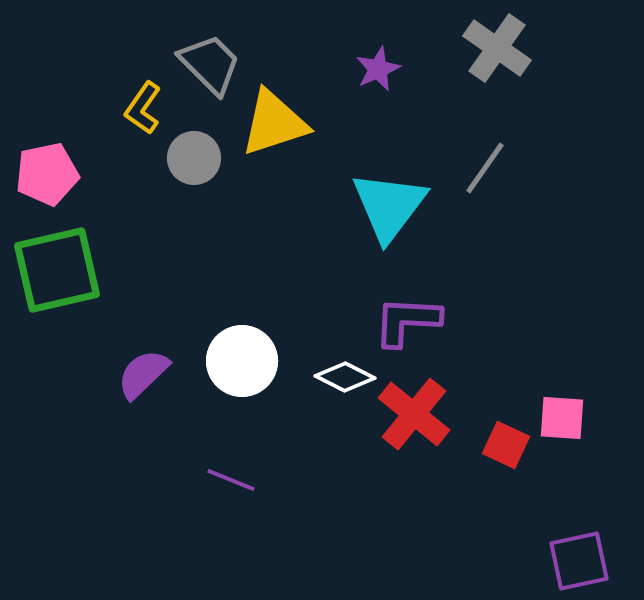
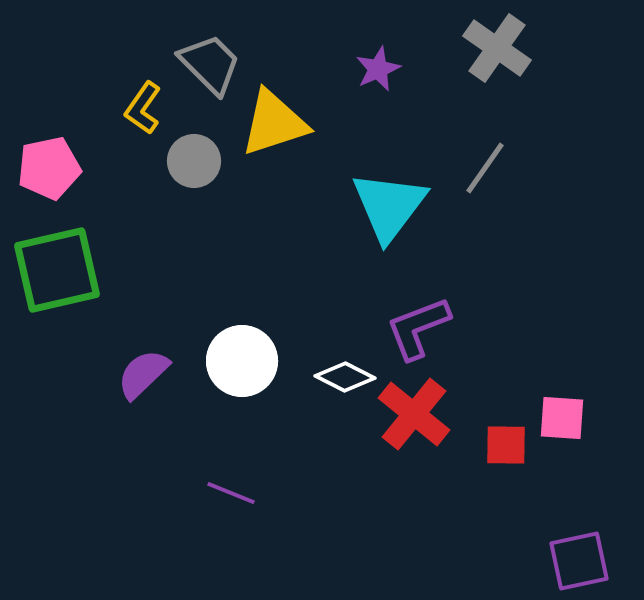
gray circle: moved 3 px down
pink pentagon: moved 2 px right, 6 px up
purple L-shape: moved 11 px right, 7 px down; rotated 24 degrees counterclockwise
red square: rotated 24 degrees counterclockwise
purple line: moved 13 px down
